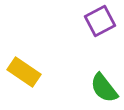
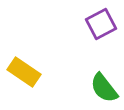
purple square: moved 1 px right, 3 px down
